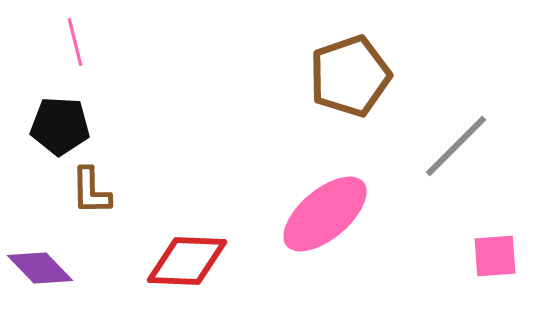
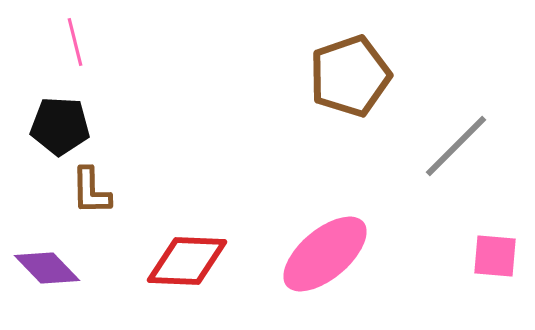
pink ellipse: moved 40 px down
pink square: rotated 9 degrees clockwise
purple diamond: moved 7 px right
